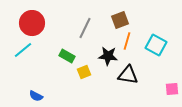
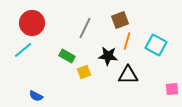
black triangle: rotated 10 degrees counterclockwise
